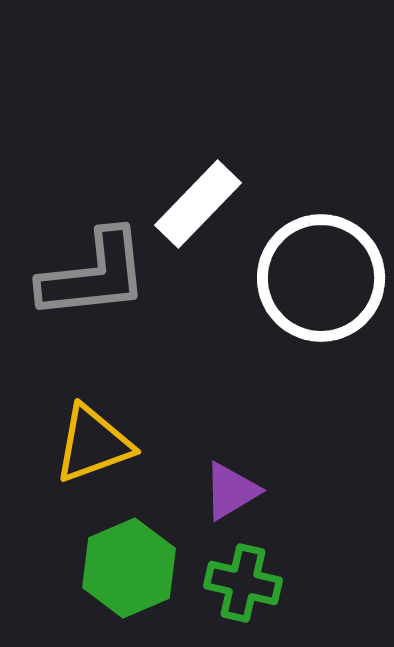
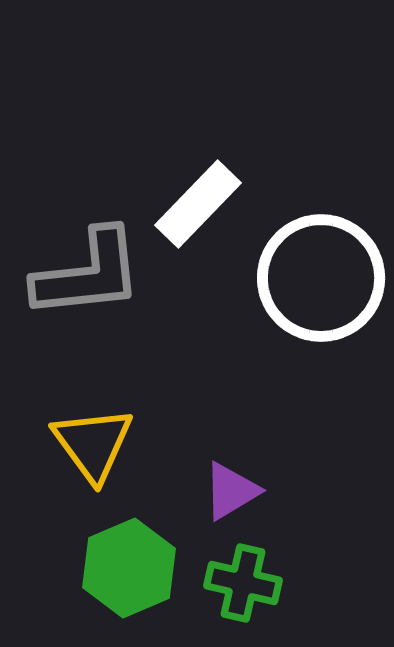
gray L-shape: moved 6 px left, 1 px up
yellow triangle: rotated 46 degrees counterclockwise
